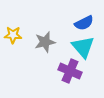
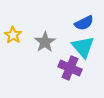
yellow star: rotated 30 degrees clockwise
gray star: rotated 20 degrees counterclockwise
purple cross: moved 3 px up
